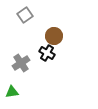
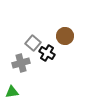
gray square: moved 8 px right, 28 px down; rotated 14 degrees counterclockwise
brown circle: moved 11 px right
gray cross: rotated 18 degrees clockwise
